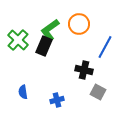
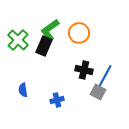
orange circle: moved 9 px down
blue line: moved 29 px down
blue semicircle: moved 2 px up
